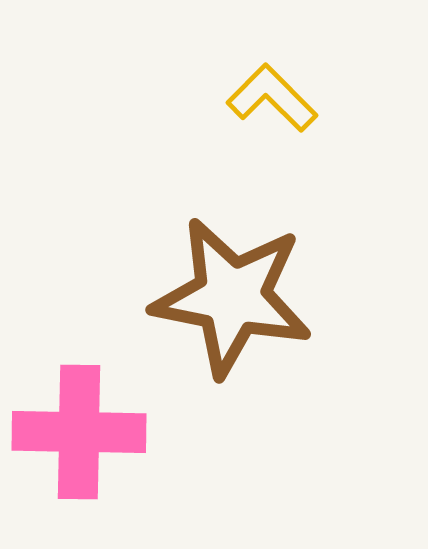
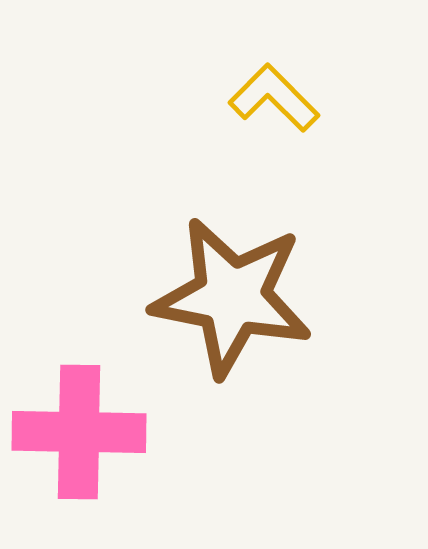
yellow L-shape: moved 2 px right
